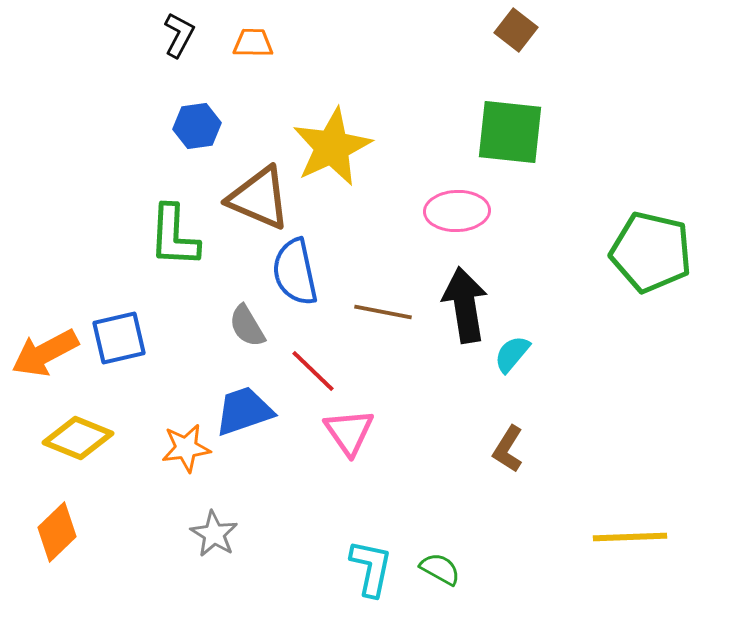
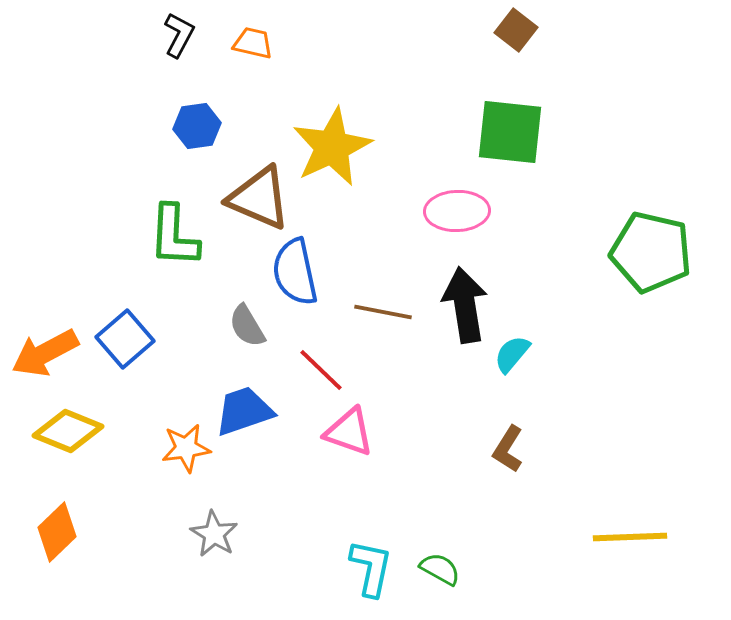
orange trapezoid: rotated 12 degrees clockwise
blue square: moved 6 px right, 1 px down; rotated 28 degrees counterclockwise
red line: moved 8 px right, 1 px up
pink triangle: rotated 36 degrees counterclockwise
yellow diamond: moved 10 px left, 7 px up
